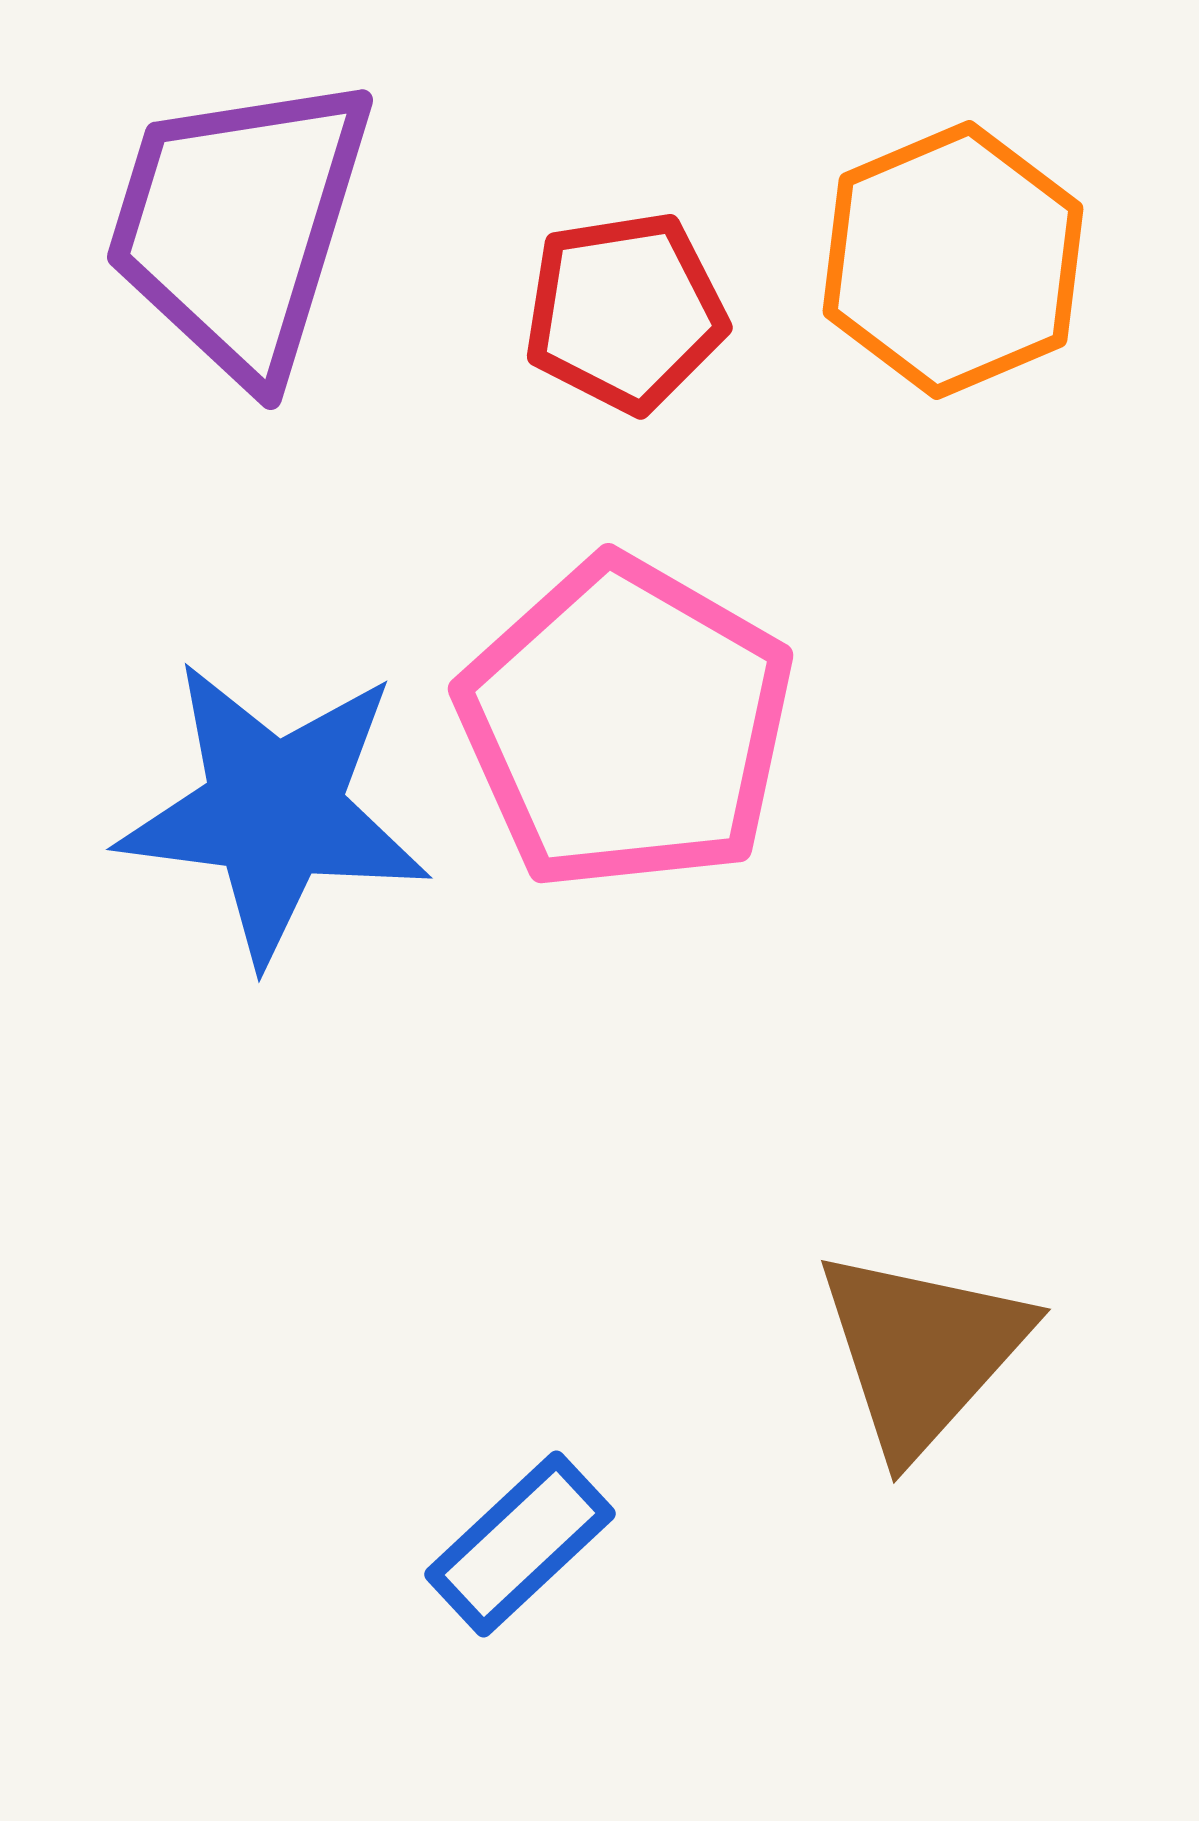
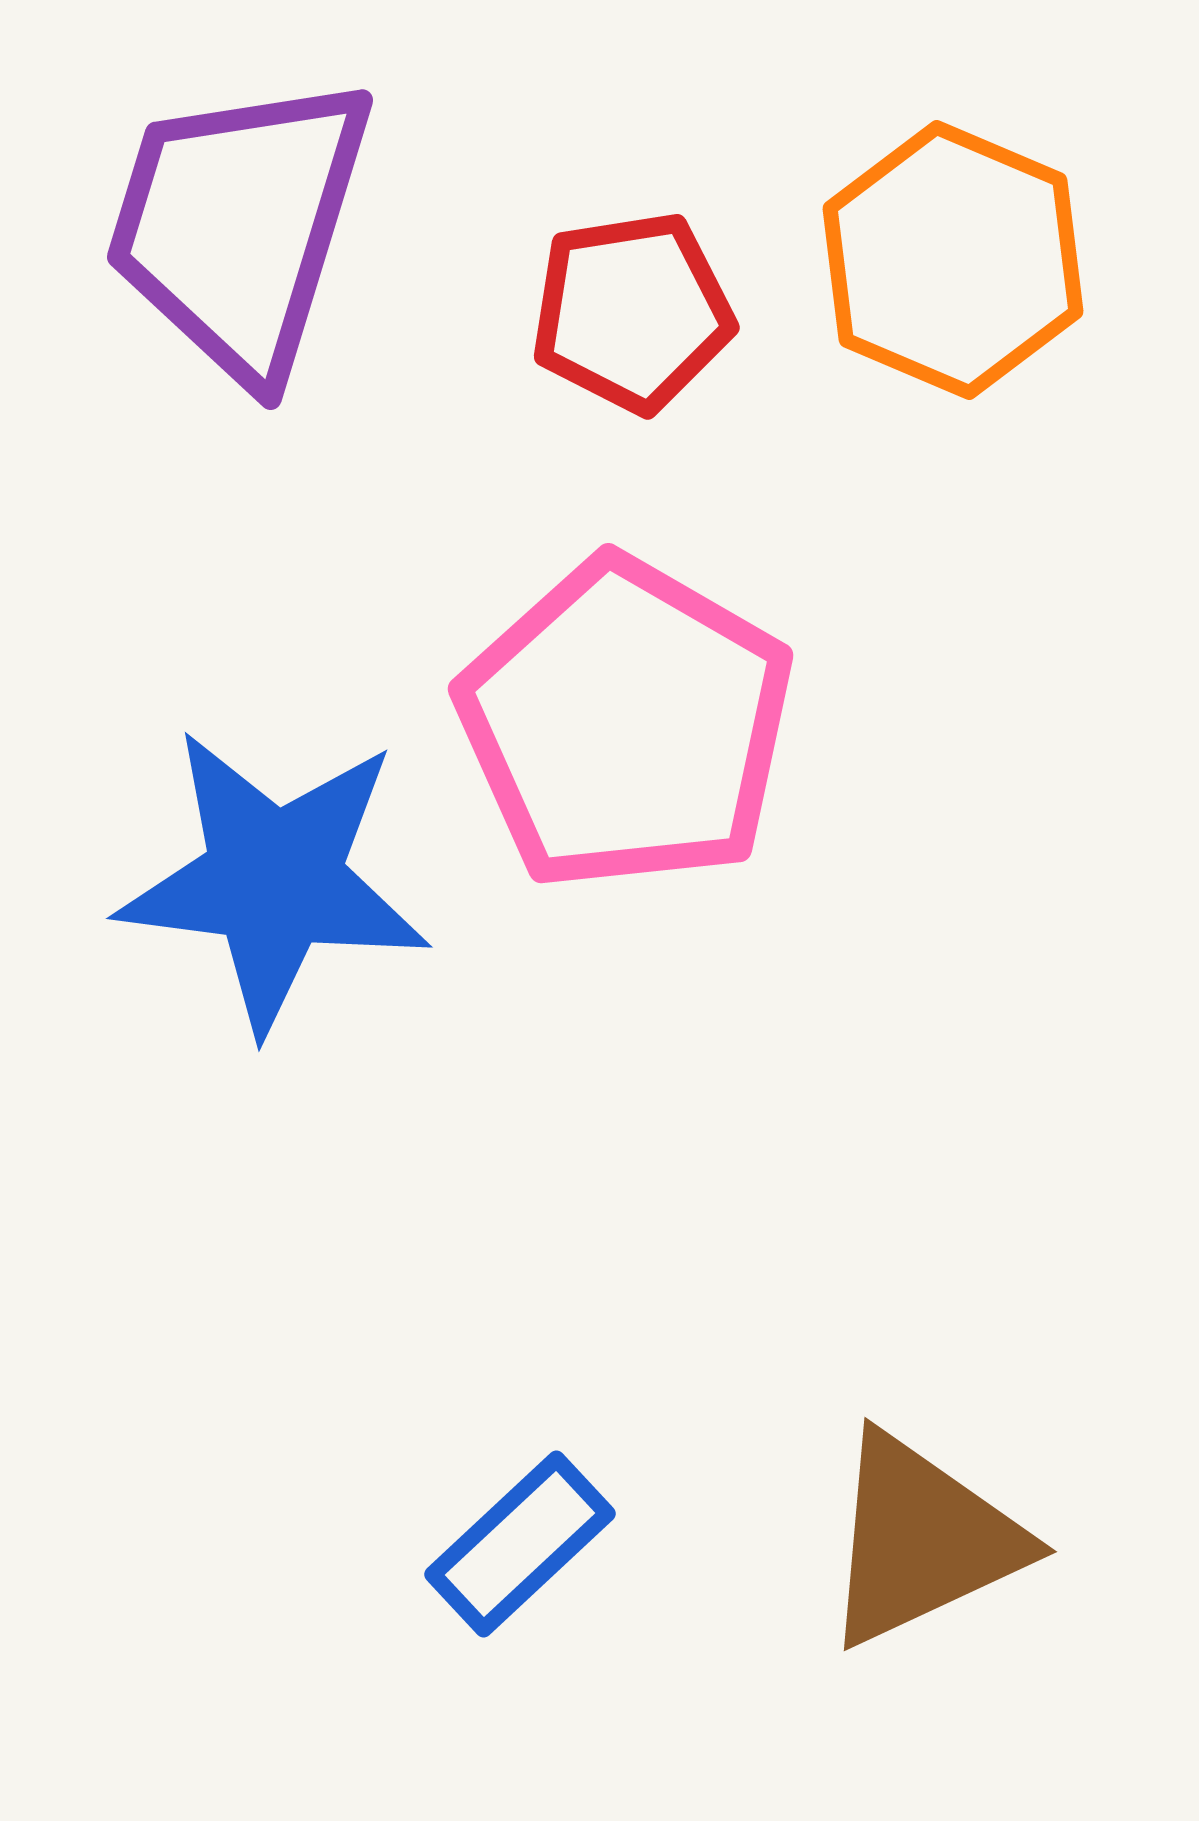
orange hexagon: rotated 14 degrees counterclockwise
red pentagon: moved 7 px right
blue star: moved 69 px down
brown triangle: moved 189 px down; rotated 23 degrees clockwise
